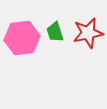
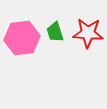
red star: rotated 16 degrees clockwise
